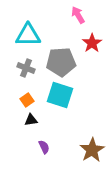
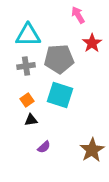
gray pentagon: moved 2 px left, 3 px up
gray cross: moved 2 px up; rotated 30 degrees counterclockwise
purple semicircle: rotated 72 degrees clockwise
